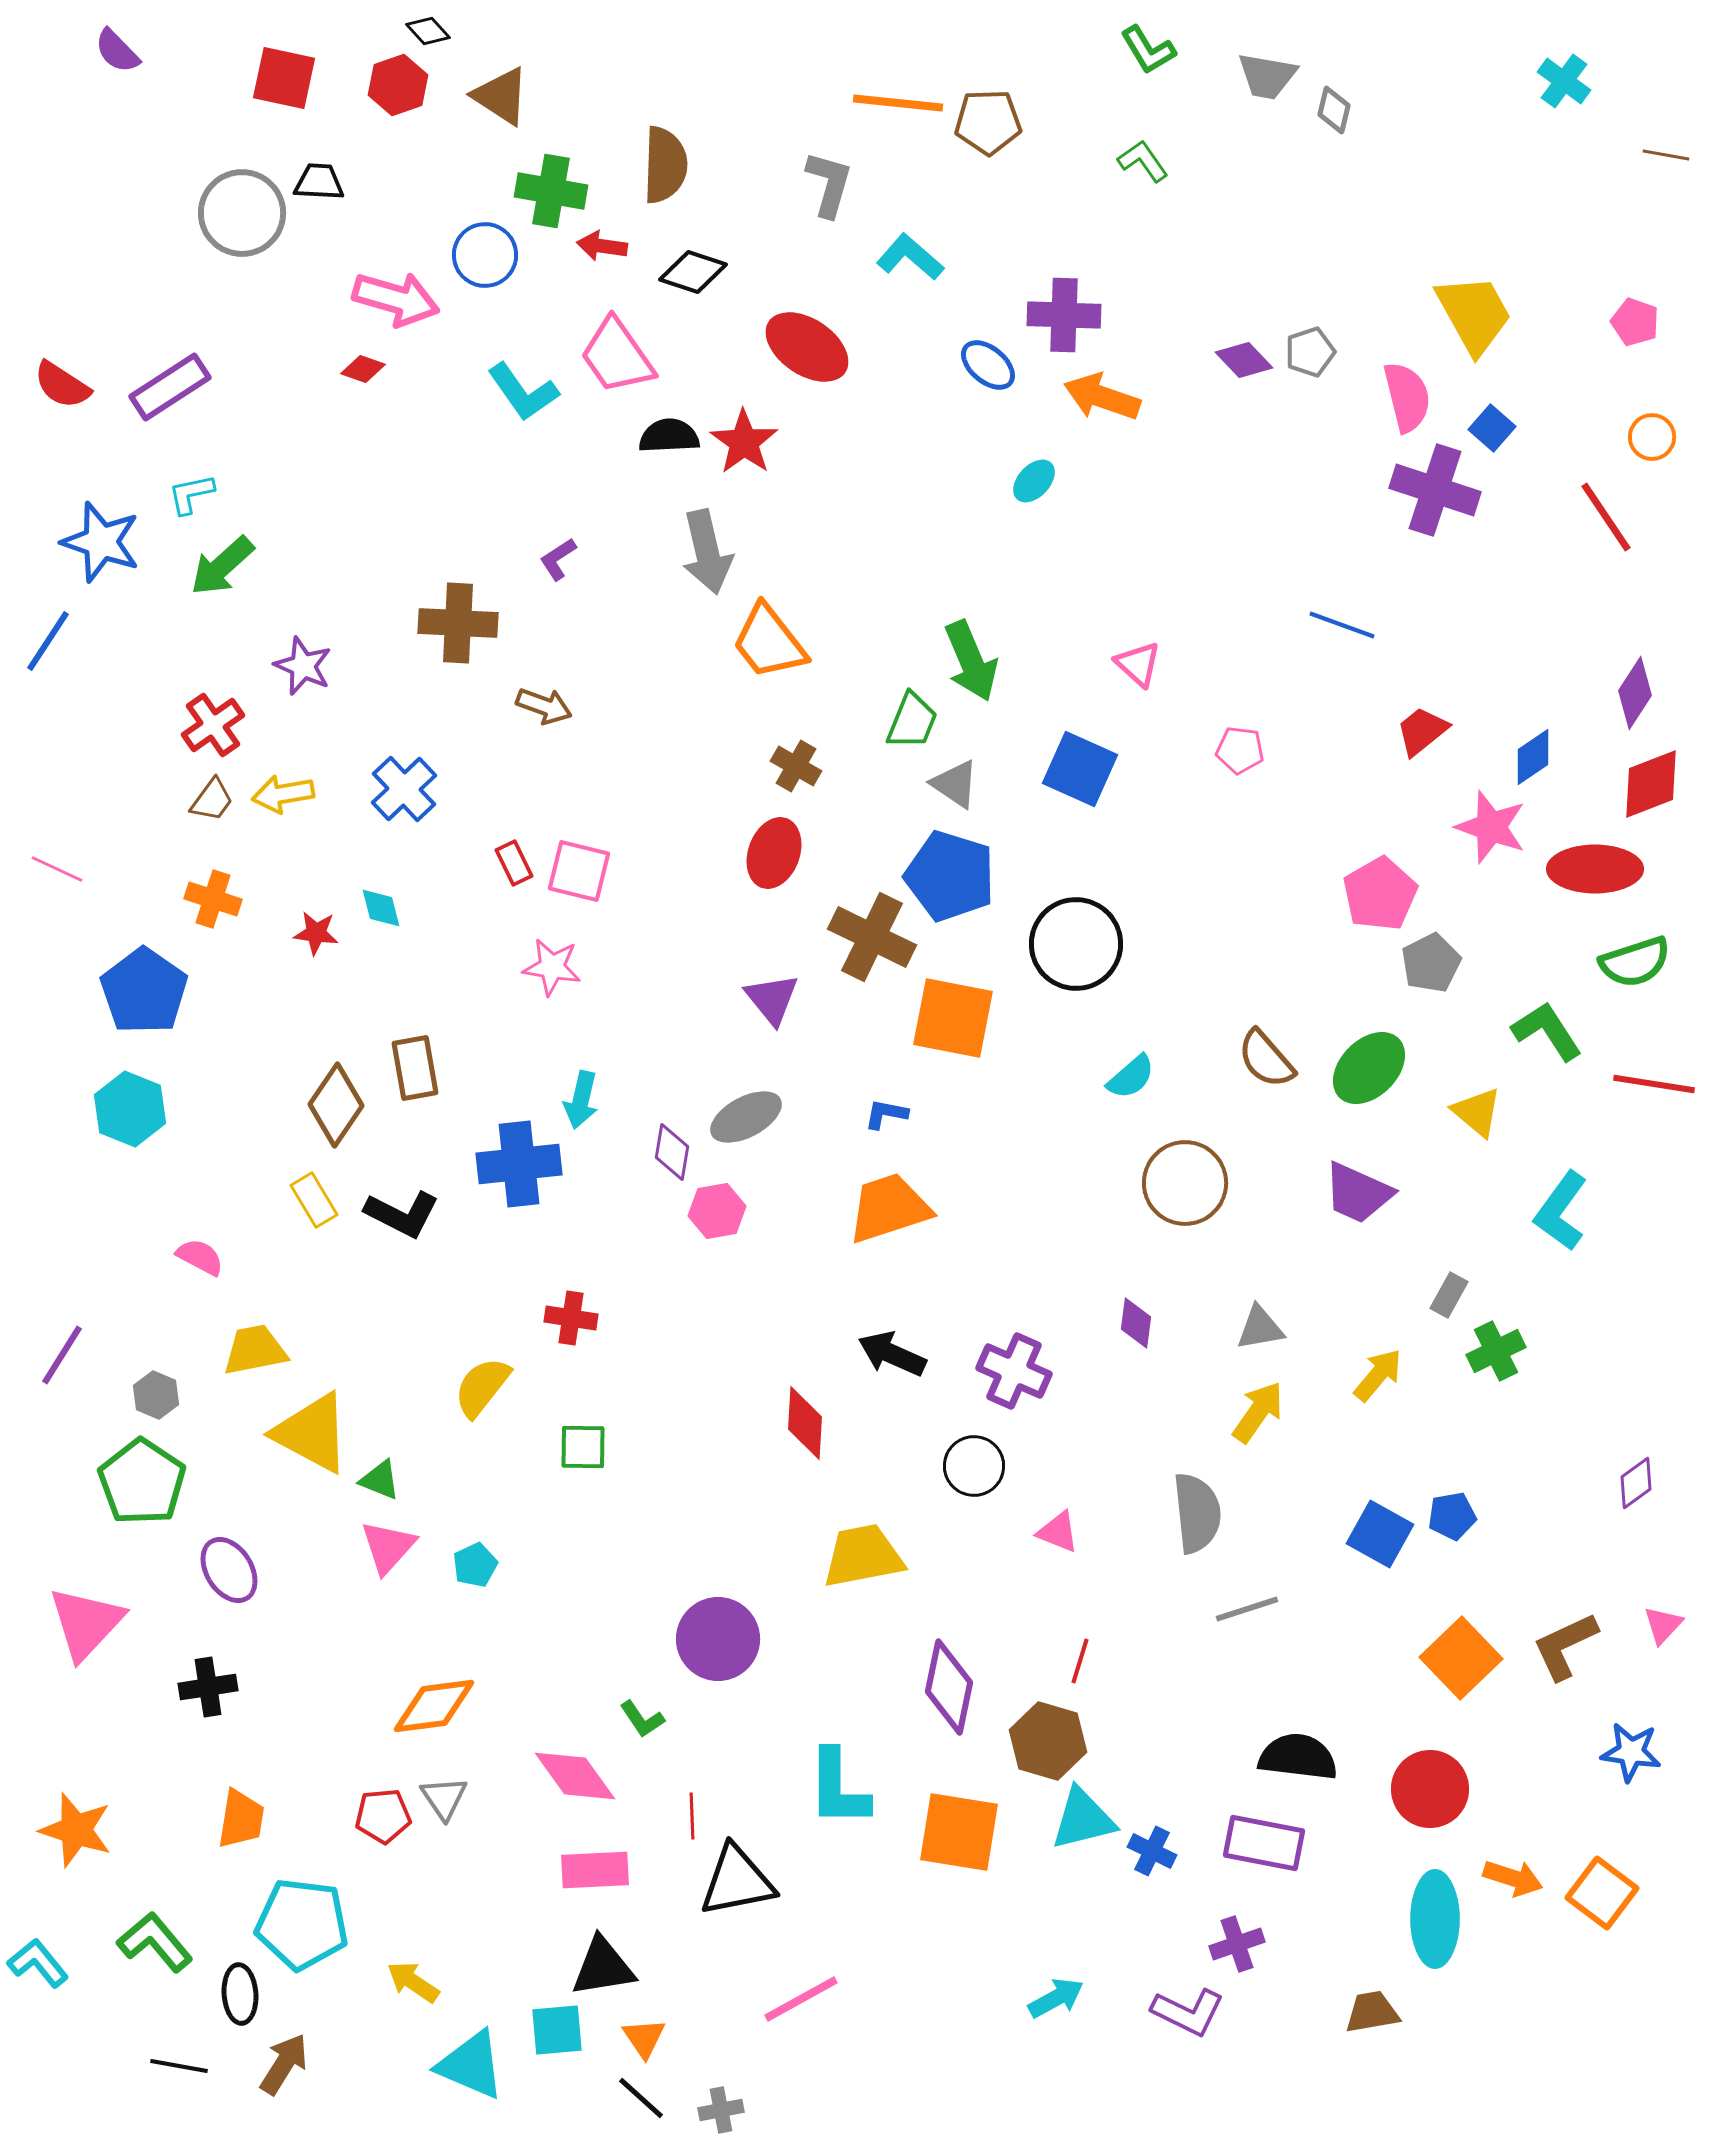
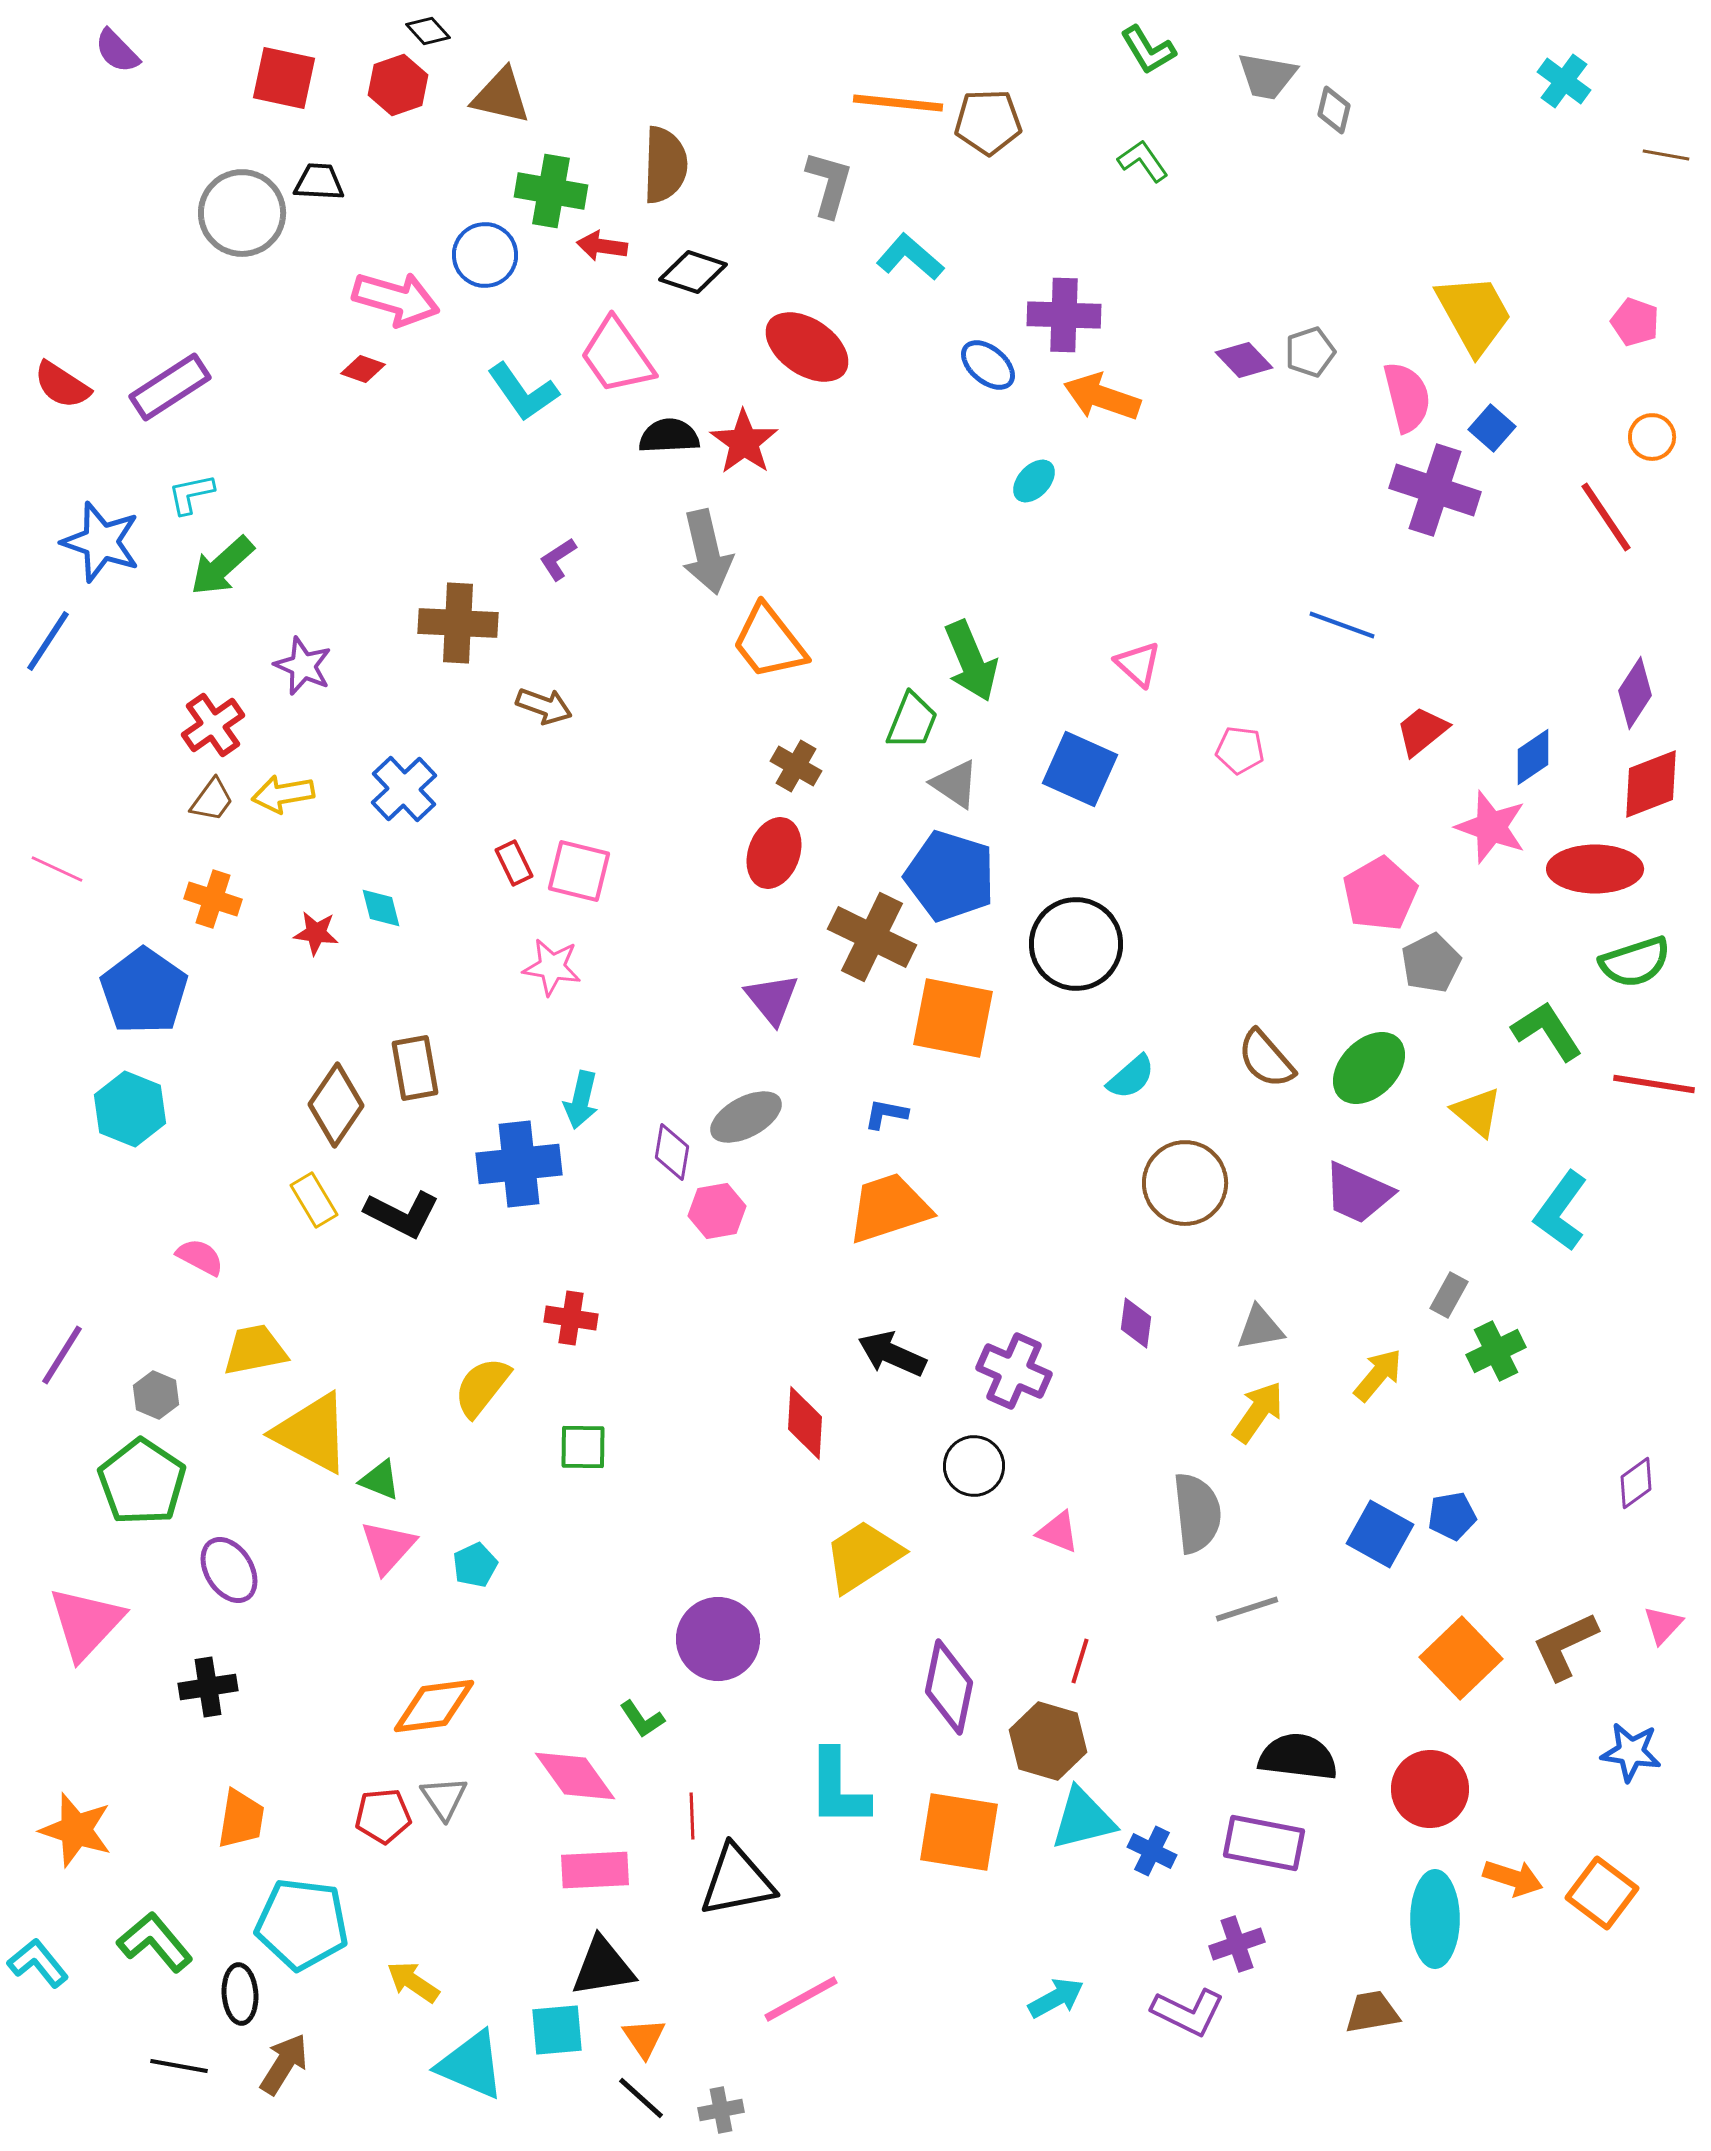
brown triangle at (501, 96): rotated 20 degrees counterclockwise
yellow trapezoid at (863, 1556): rotated 22 degrees counterclockwise
